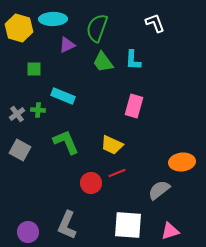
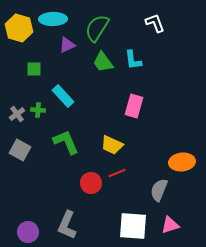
green semicircle: rotated 12 degrees clockwise
cyan L-shape: rotated 10 degrees counterclockwise
cyan rectangle: rotated 25 degrees clockwise
gray semicircle: rotated 30 degrees counterclockwise
white square: moved 5 px right, 1 px down
pink triangle: moved 6 px up
